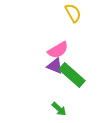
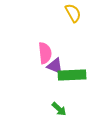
pink semicircle: moved 13 px left, 3 px down; rotated 65 degrees counterclockwise
green rectangle: rotated 44 degrees counterclockwise
